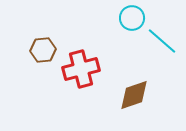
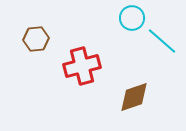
brown hexagon: moved 7 px left, 11 px up
red cross: moved 1 px right, 3 px up
brown diamond: moved 2 px down
